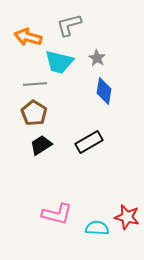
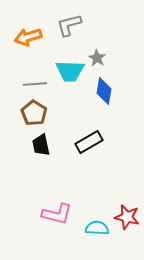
orange arrow: rotated 32 degrees counterclockwise
cyan trapezoid: moved 11 px right, 9 px down; rotated 12 degrees counterclockwise
black trapezoid: rotated 70 degrees counterclockwise
